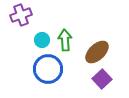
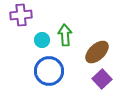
purple cross: rotated 15 degrees clockwise
green arrow: moved 5 px up
blue circle: moved 1 px right, 2 px down
